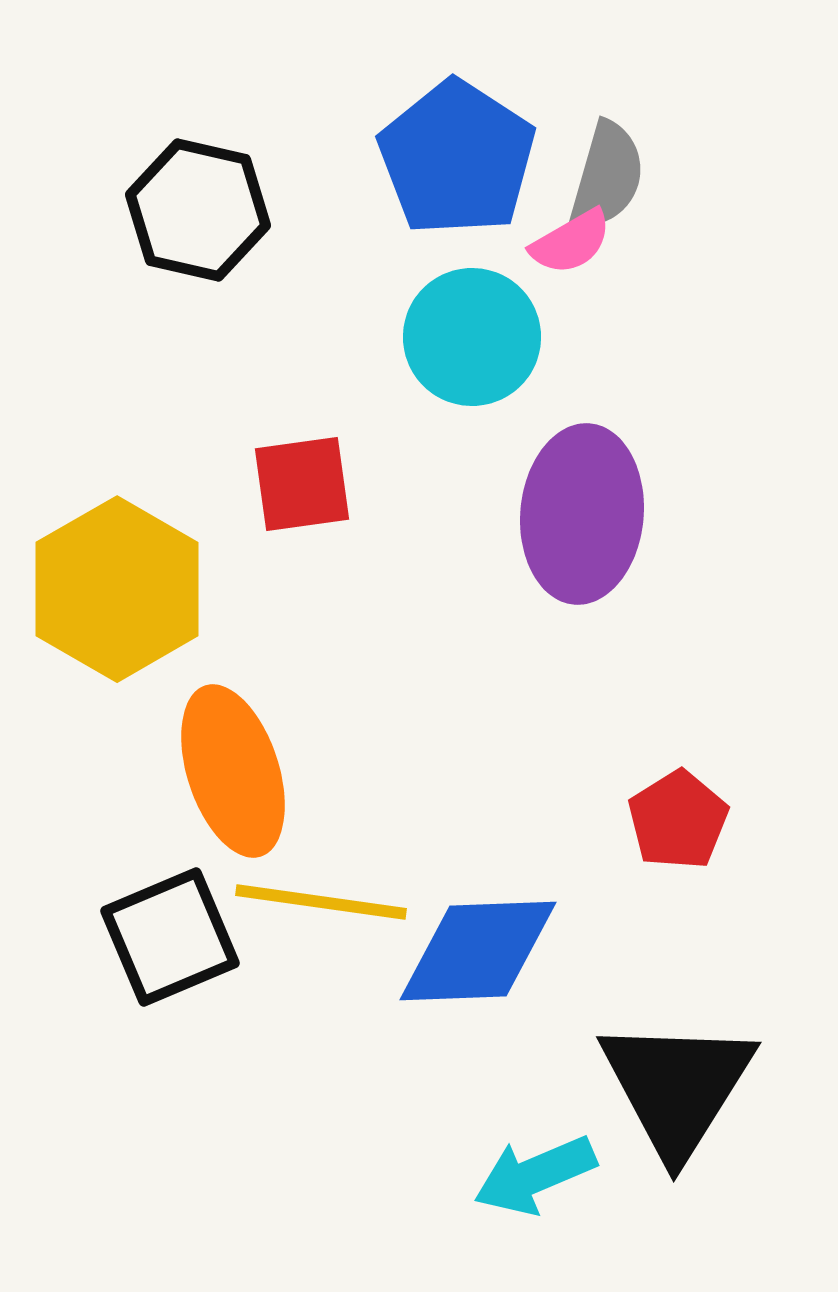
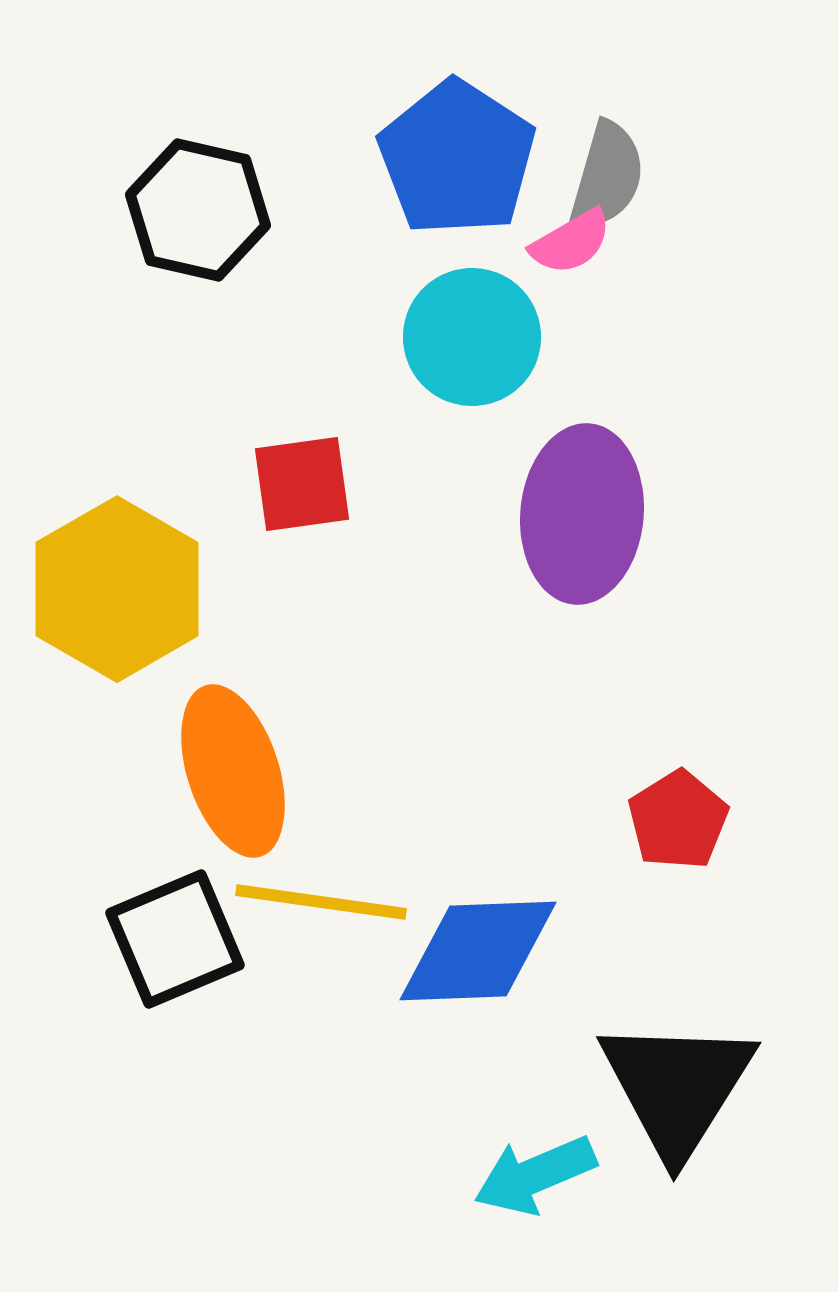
black square: moved 5 px right, 2 px down
